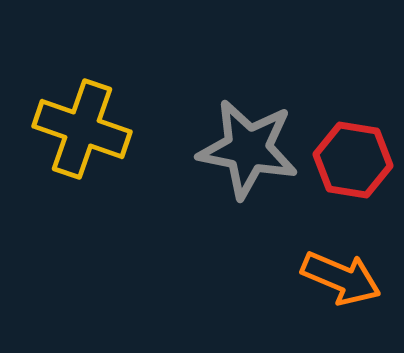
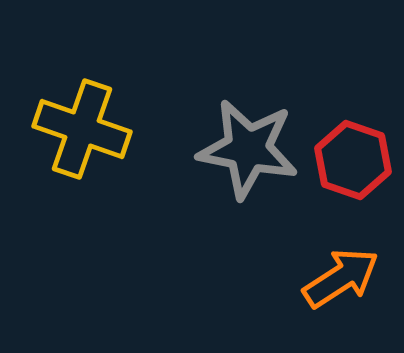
red hexagon: rotated 10 degrees clockwise
orange arrow: rotated 56 degrees counterclockwise
